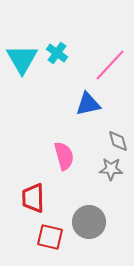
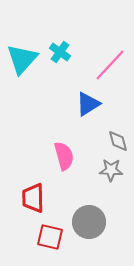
cyan cross: moved 3 px right, 1 px up
cyan triangle: rotated 12 degrees clockwise
blue triangle: rotated 20 degrees counterclockwise
gray star: moved 1 px down
